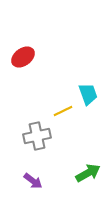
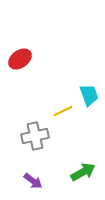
red ellipse: moved 3 px left, 2 px down
cyan trapezoid: moved 1 px right, 1 px down
gray cross: moved 2 px left
green arrow: moved 5 px left, 1 px up
